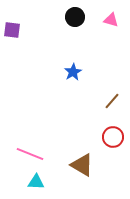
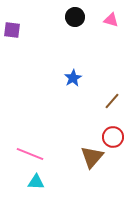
blue star: moved 6 px down
brown triangle: moved 10 px right, 8 px up; rotated 40 degrees clockwise
